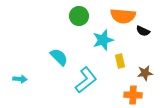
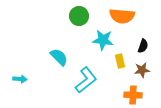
orange semicircle: moved 1 px left
black semicircle: moved 15 px down; rotated 96 degrees counterclockwise
cyan star: rotated 25 degrees clockwise
brown star: moved 3 px left, 3 px up
